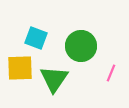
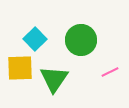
cyan square: moved 1 px left, 1 px down; rotated 25 degrees clockwise
green circle: moved 6 px up
pink line: moved 1 px left, 1 px up; rotated 42 degrees clockwise
